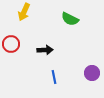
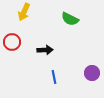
red circle: moved 1 px right, 2 px up
